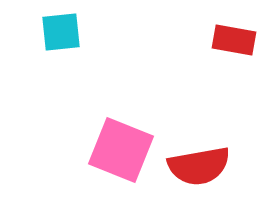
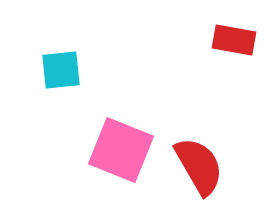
cyan square: moved 38 px down
red semicircle: rotated 110 degrees counterclockwise
